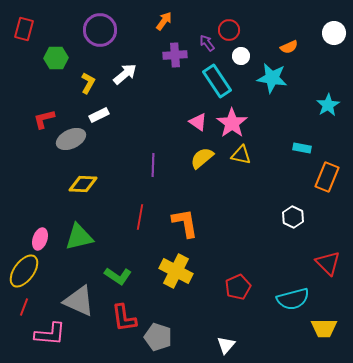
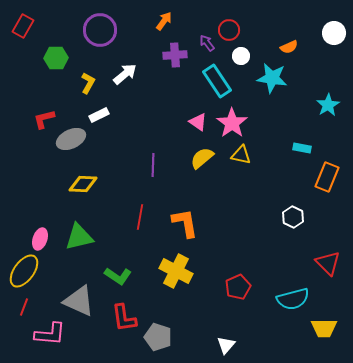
red rectangle at (24, 29): moved 1 px left, 3 px up; rotated 15 degrees clockwise
